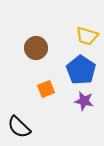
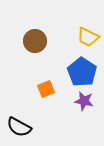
yellow trapezoid: moved 1 px right, 1 px down; rotated 10 degrees clockwise
brown circle: moved 1 px left, 7 px up
blue pentagon: moved 1 px right, 2 px down
black semicircle: rotated 15 degrees counterclockwise
